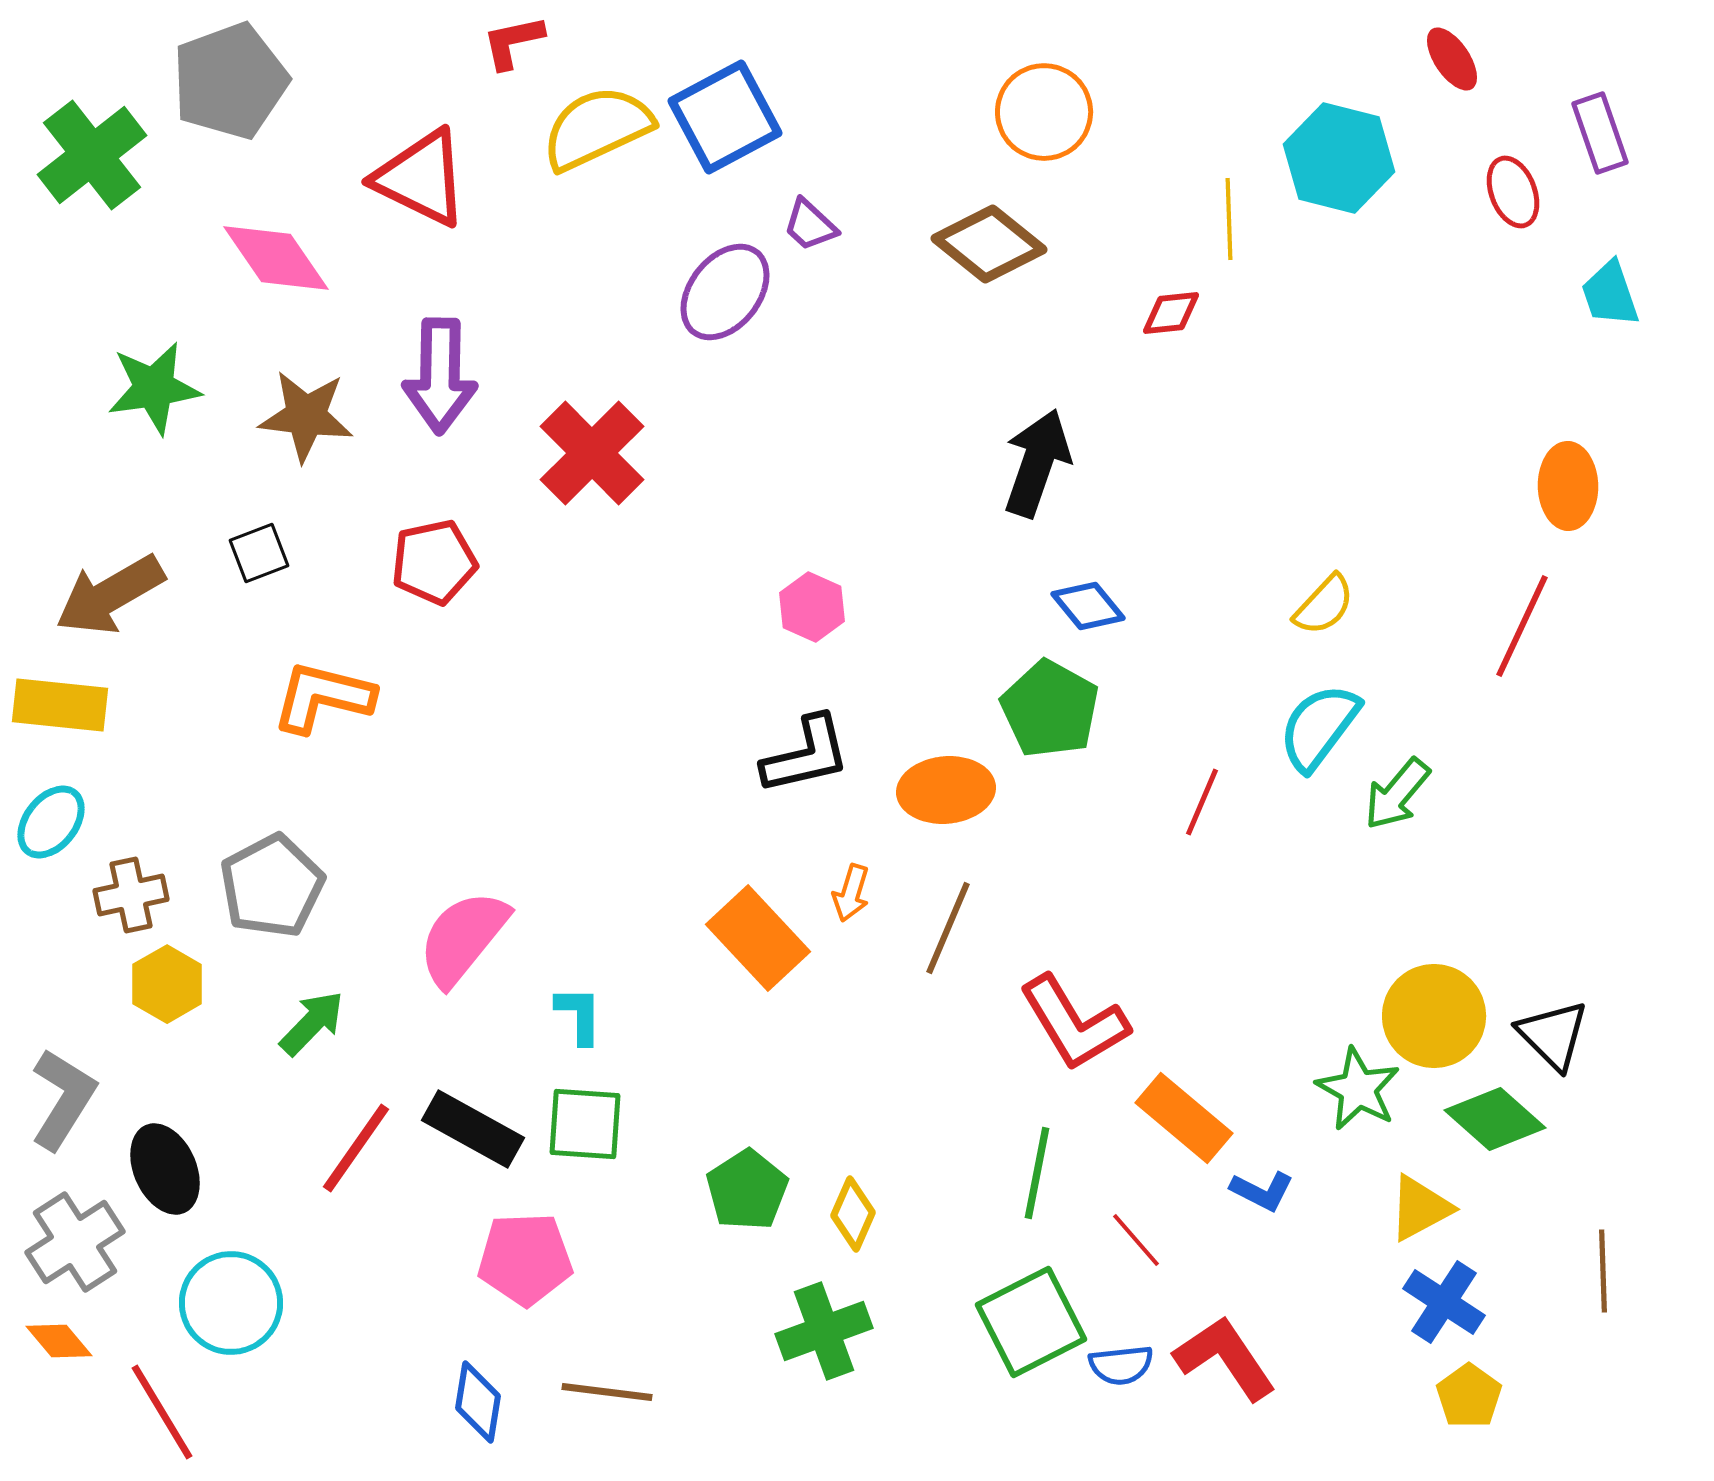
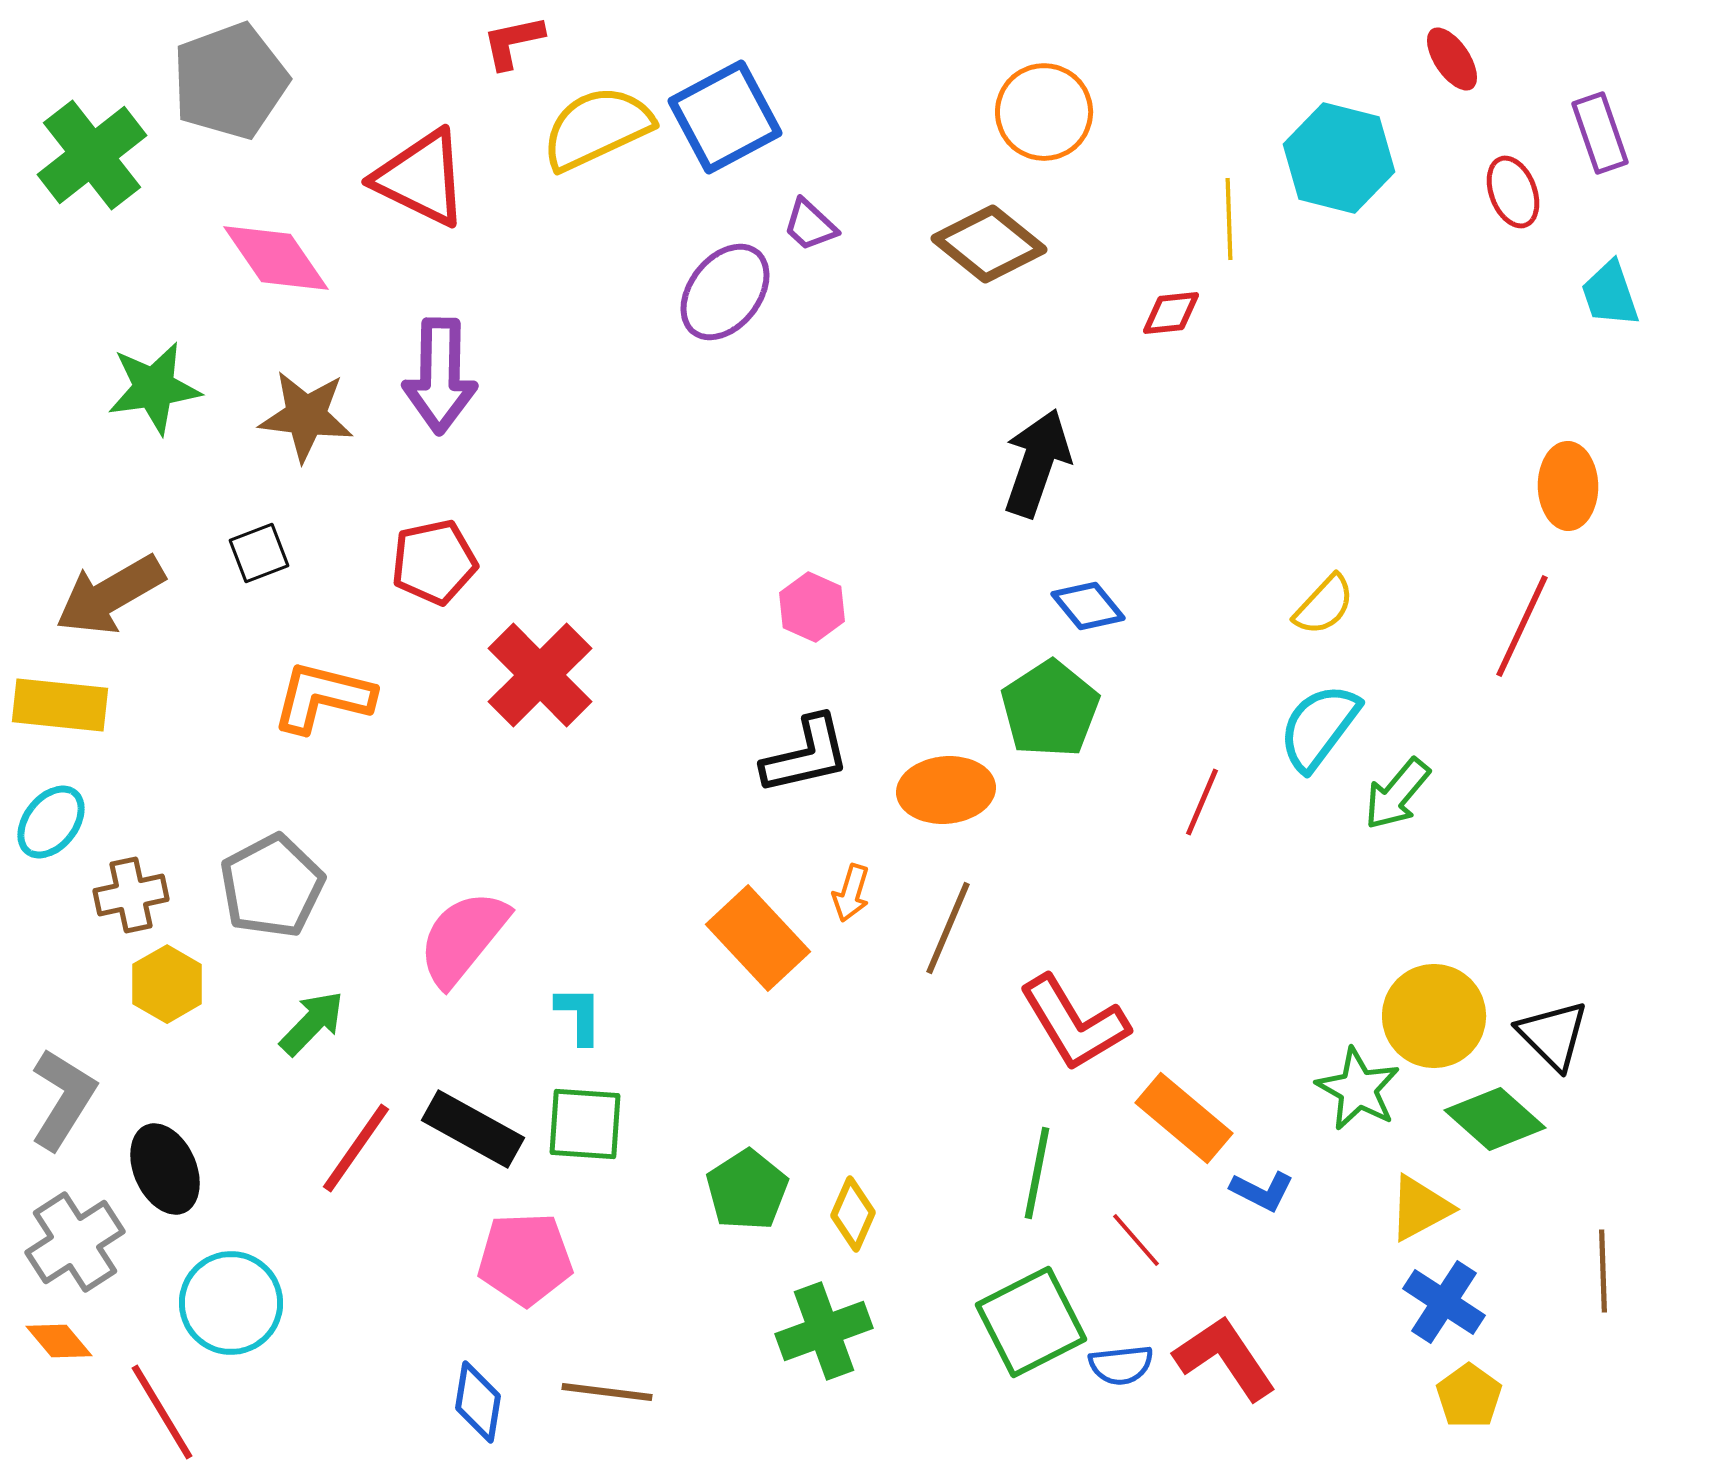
red cross at (592, 453): moved 52 px left, 222 px down
green pentagon at (1050, 709): rotated 10 degrees clockwise
